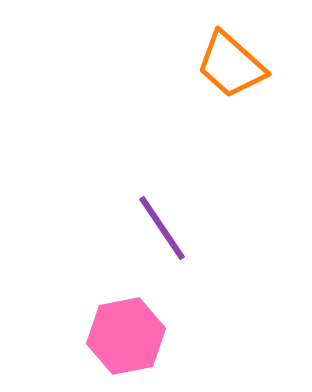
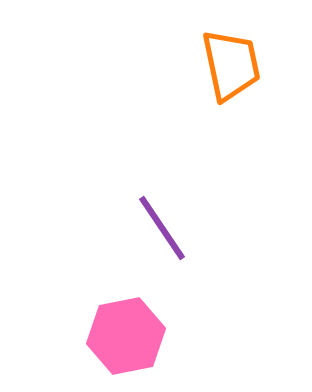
orange trapezoid: rotated 144 degrees counterclockwise
